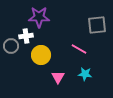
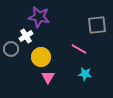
purple star: rotated 10 degrees clockwise
white cross: rotated 24 degrees counterclockwise
gray circle: moved 3 px down
yellow circle: moved 2 px down
pink triangle: moved 10 px left
